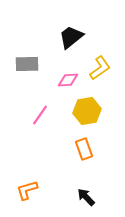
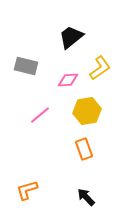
gray rectangle: moved 1 px left, 2 px down; rotated 15 degrees clockwise
pink line: rotated 15 degrees clockwise
